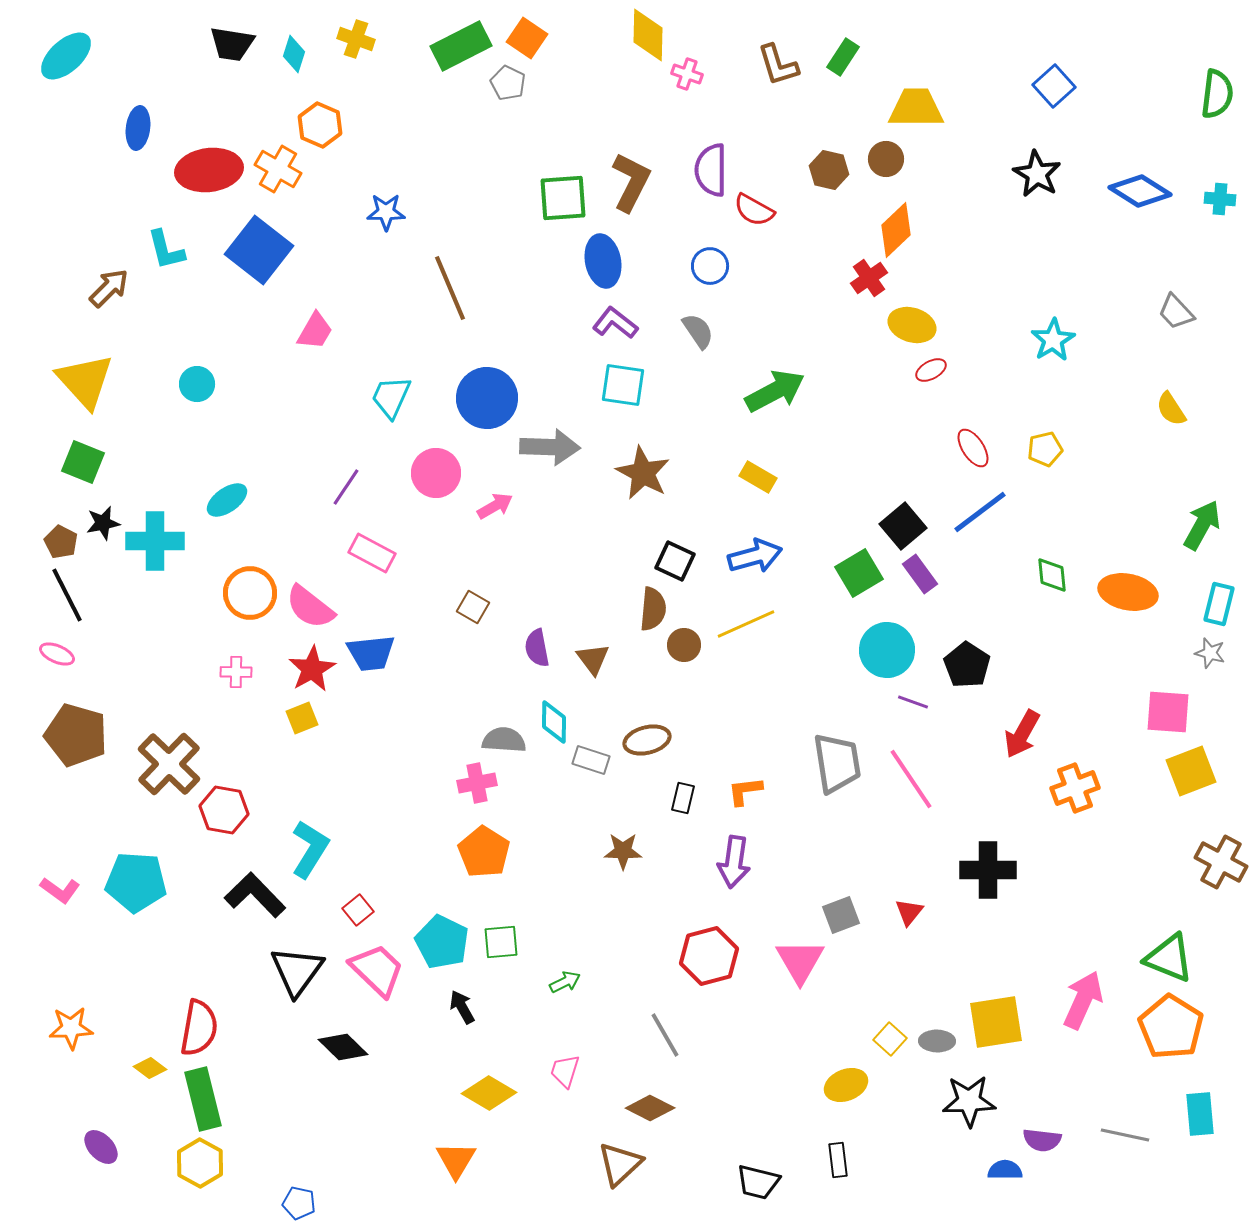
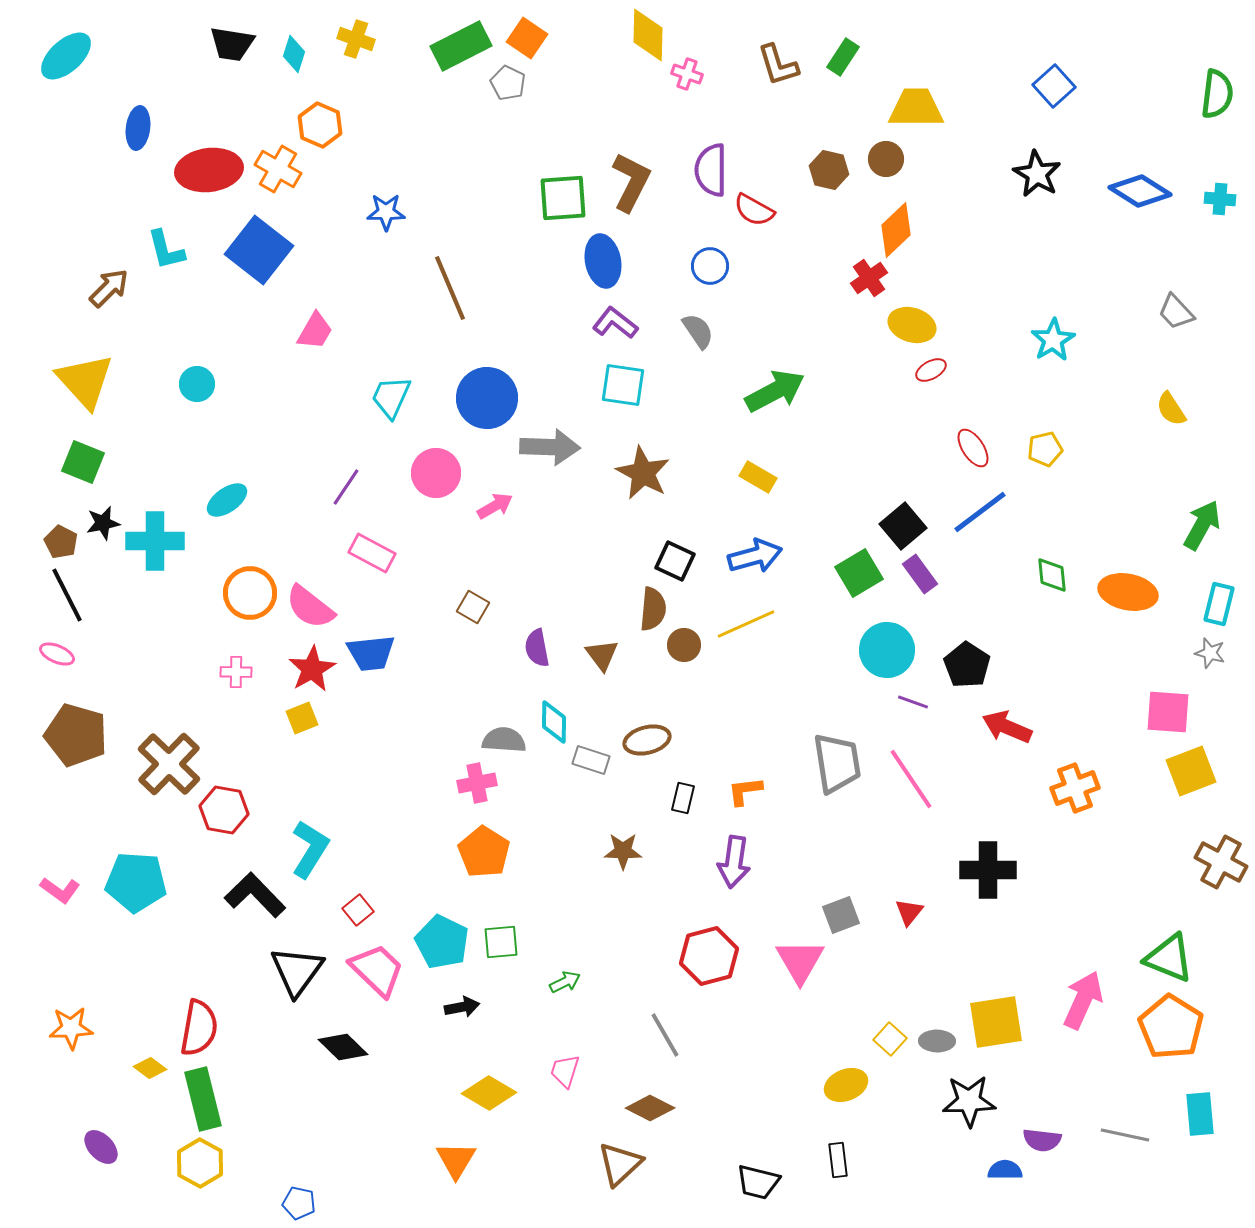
brown triangle at (593, 659): moved 9 px right, 4 px up
red arrow at (1022, 734): moved 15 px left, 7 px up; rotated 84 degrees clockwise
black arrow at (462, 1007): rotated 108 degrees clockwise
